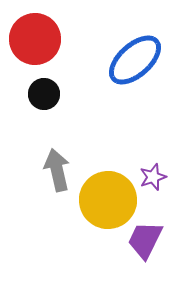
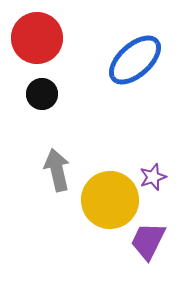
red circle: moved 2 px right, 1 px up
black circle: moved 2 px left
yellow circle: moved 2 px right
purple trapezoid: moved 3 px right, 1 px down
